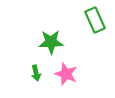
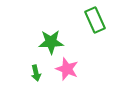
pink star: moved 1 px right, 5 px up
